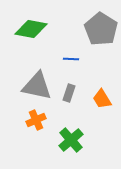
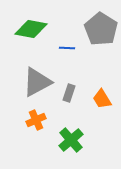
blue line: moved 4 px left, 11 px up
gray triangle: moved 4 px up; rotated 40 degrees counterclockwise
